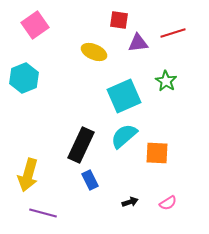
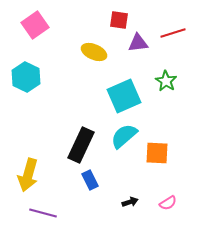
cyan hexagon: moved 2 px right, 1 px up; rotated 12 degrees counterclockwise
